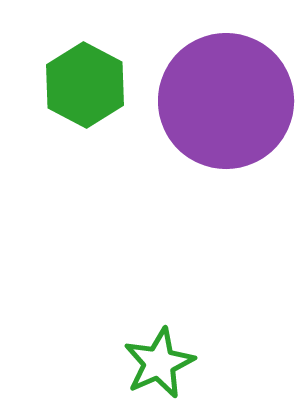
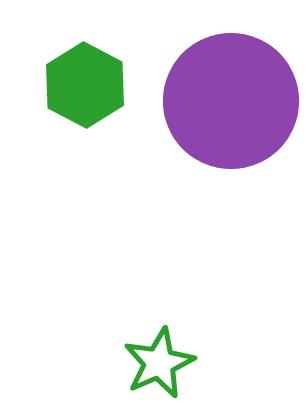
purple circle: moved 5 px right
